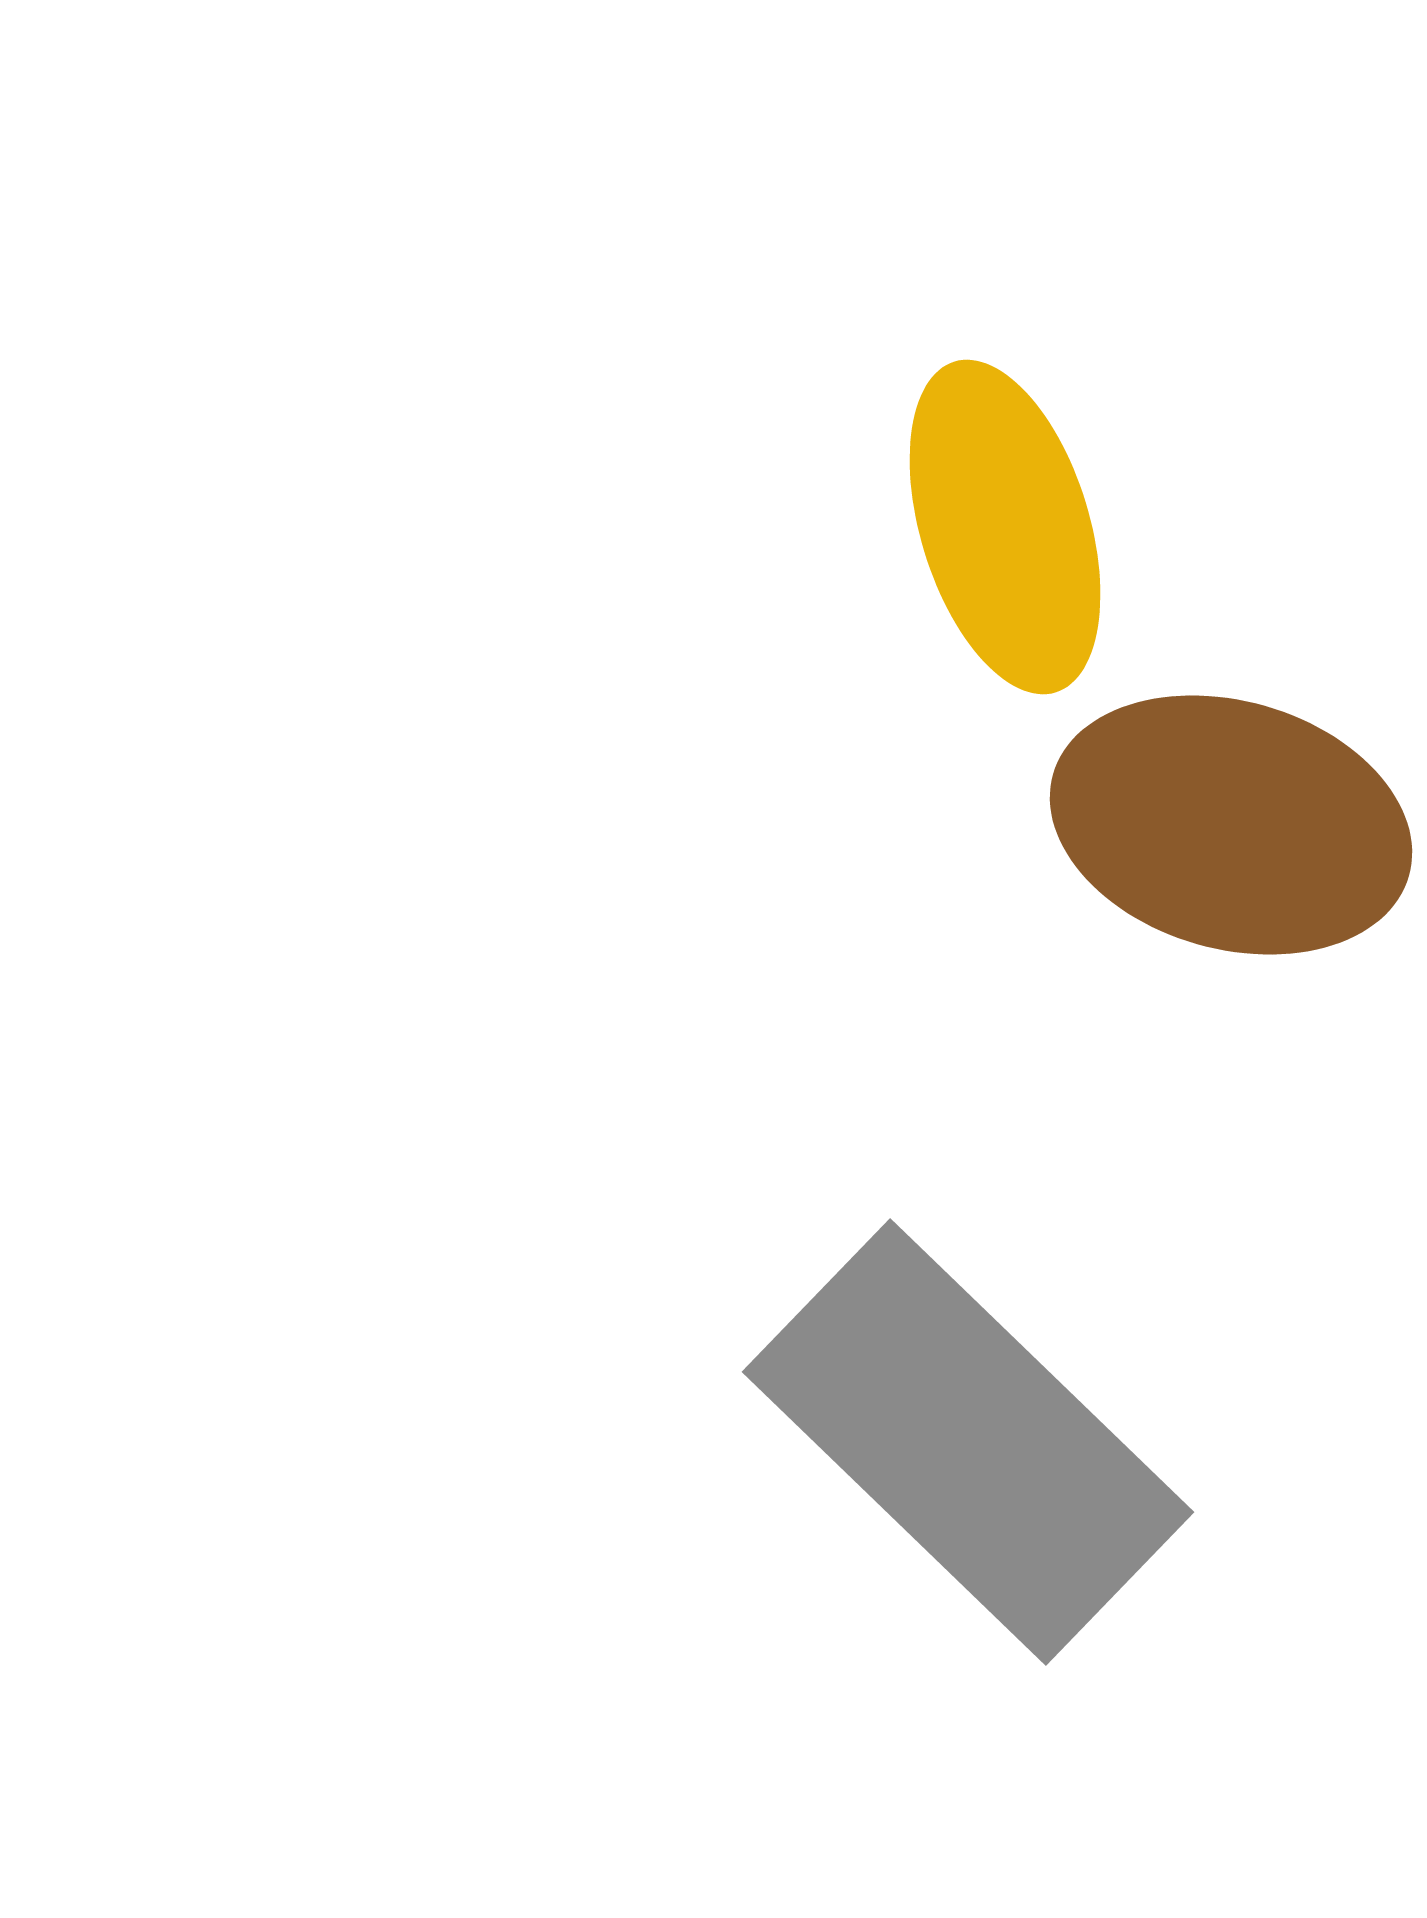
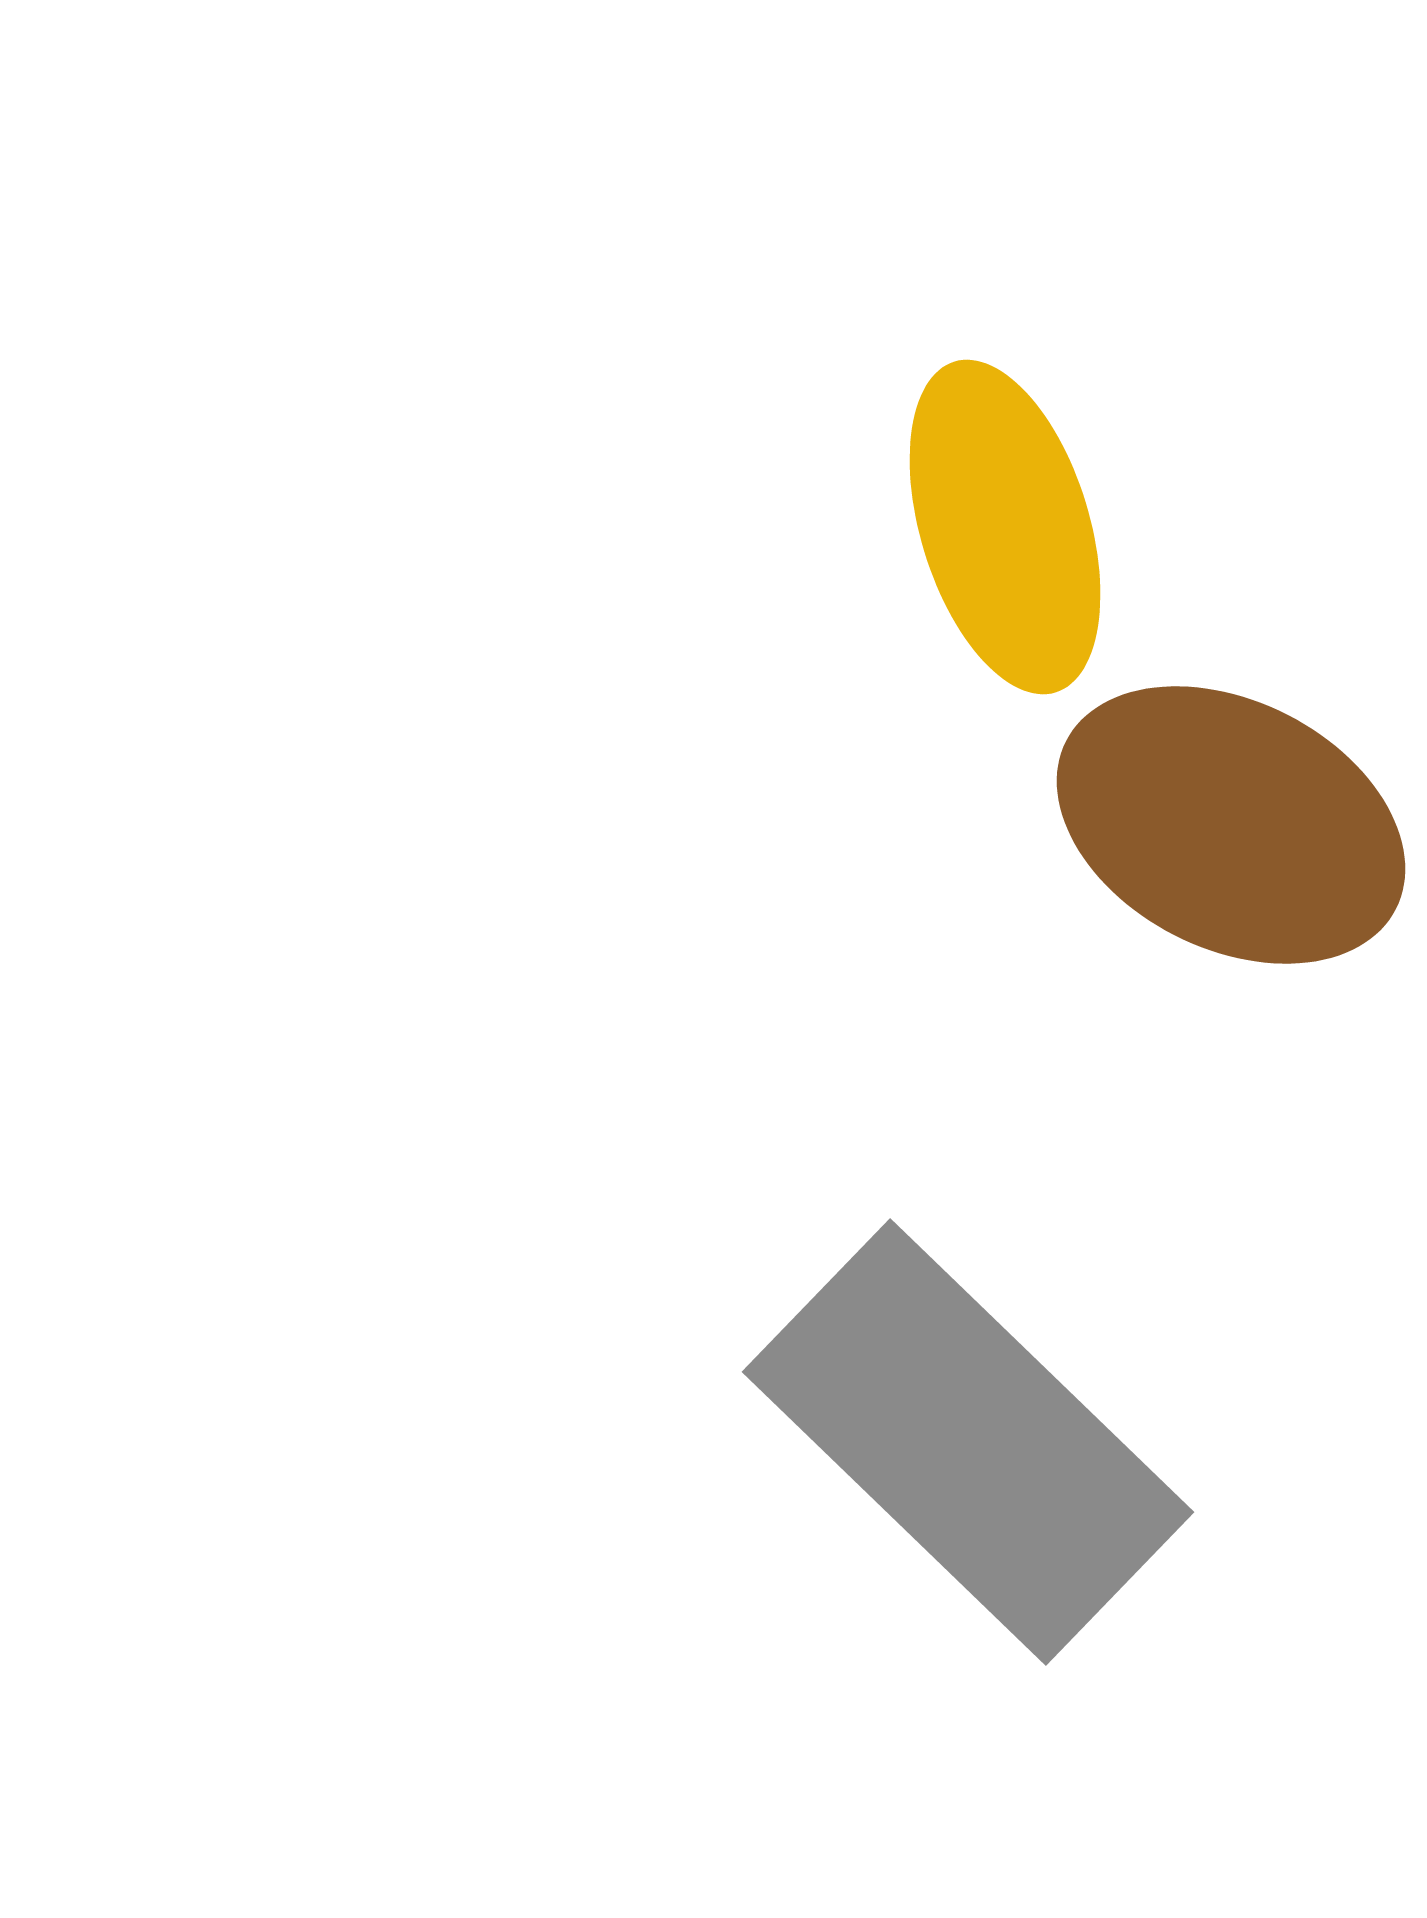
brown ellipse: rotated 11 degrees clockwise
